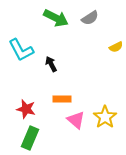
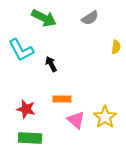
green arrow: moved 12 px left
yellow semicircle: rotated 56 degrees counterclockwise
green rectangle: rotated 70 degrees clockwise
